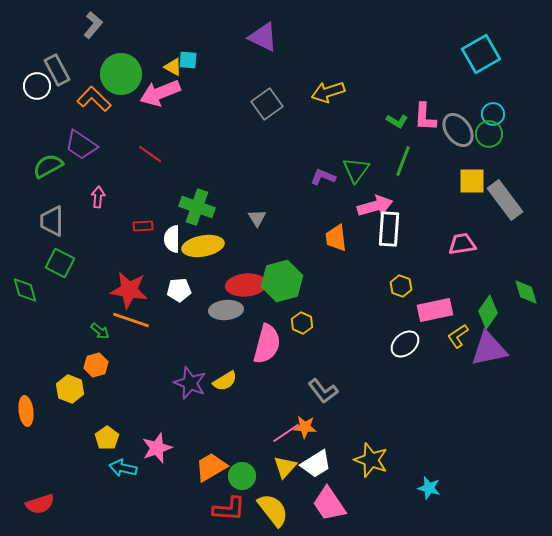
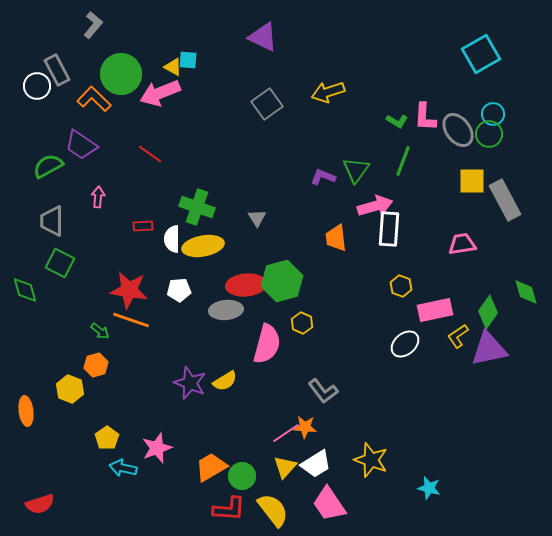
gray rectangle at (505, 200): rotated 9 degrees clockwise
